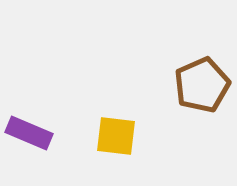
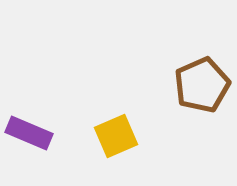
yellow square: rotated 30 degrees counterclockwise
